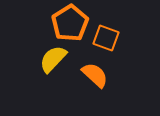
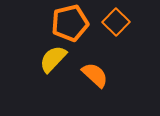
orange pentagon: rotated 18 degrees clockwise
orange square: moved 10 px right, 16 px up; rotated 24 degrees clockwise
